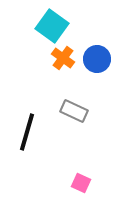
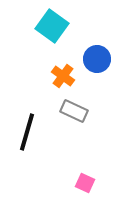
orange cross: moved 18 px down
pink square: moved 4 px right
